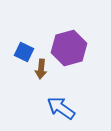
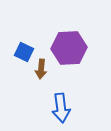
purple hexagon: rotated 12 degrees clockwise
blue arrow: rotated 132 degrees counterclockwise
